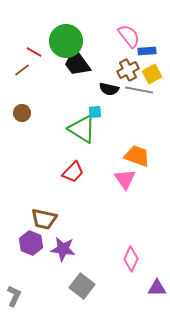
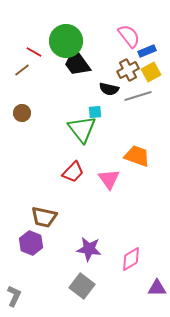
blue rectangle: rotated 18 degrees counterclockwise
yellow square: moved 1 px left, 2 px up
gray line: moved 1 px left, 6 px down; rotated 28 degrees counterclockwise
green triangle: rotated 20 degrees clockwise
pink triangle: moved 16 px left
brown trapezoid: moved 2 px up
purple star: moved 26 px right
pink diamond: rotated 35 degrees clockwise
